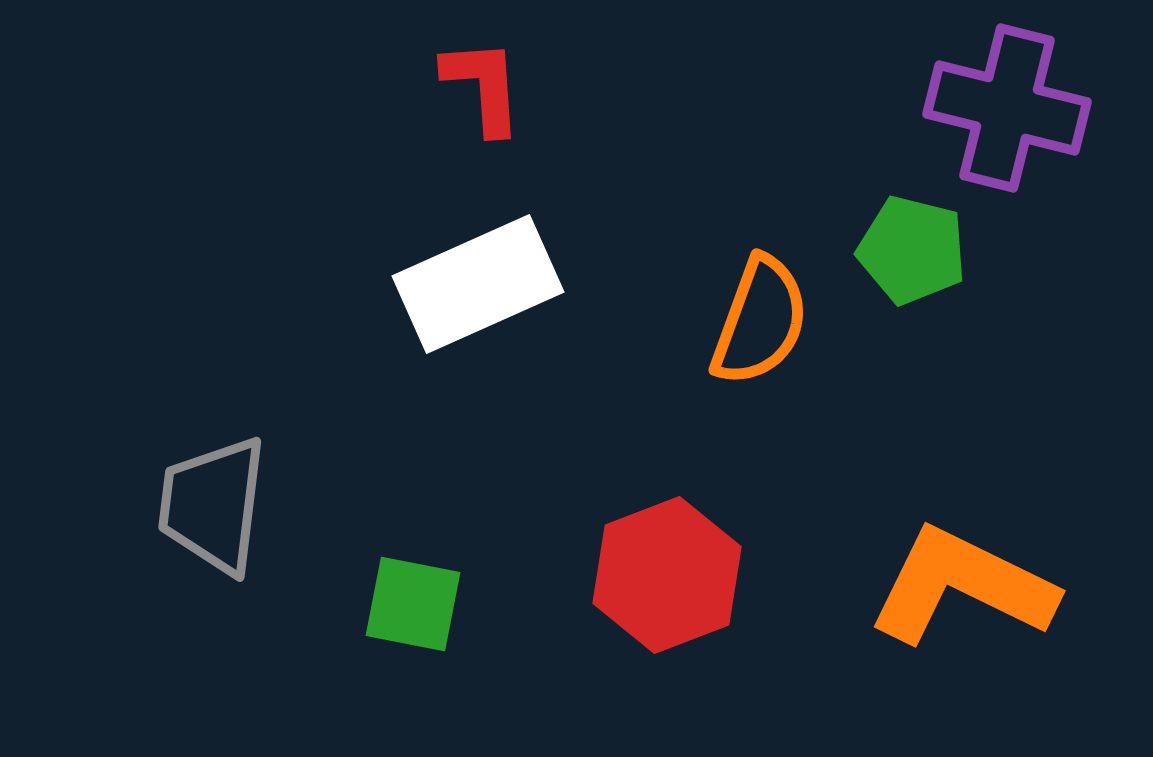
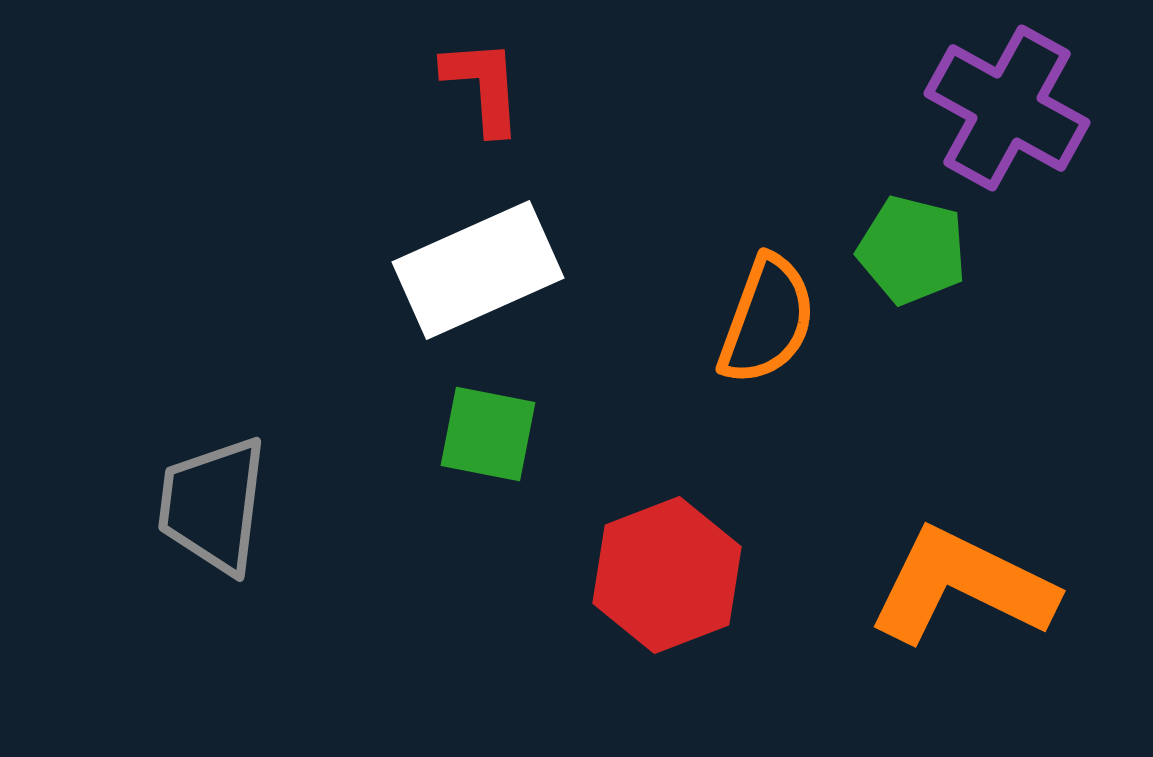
purple cross: rotated 15 degrees clockwise
white rectangle: moved 14 px up
orange semicircle: moved 7 px right, 1 px up
green square: moved 75 px right, 170 px up
